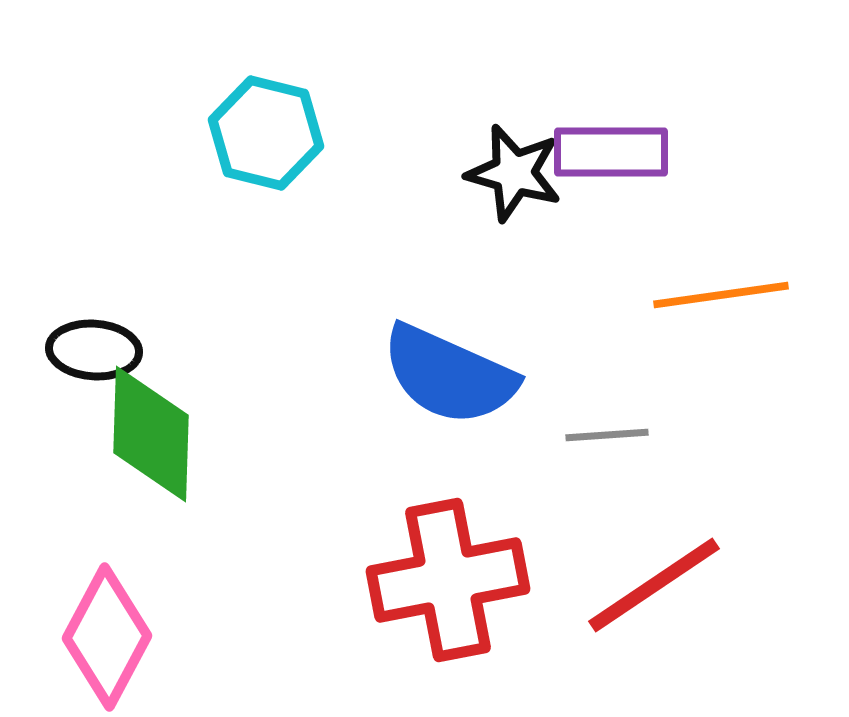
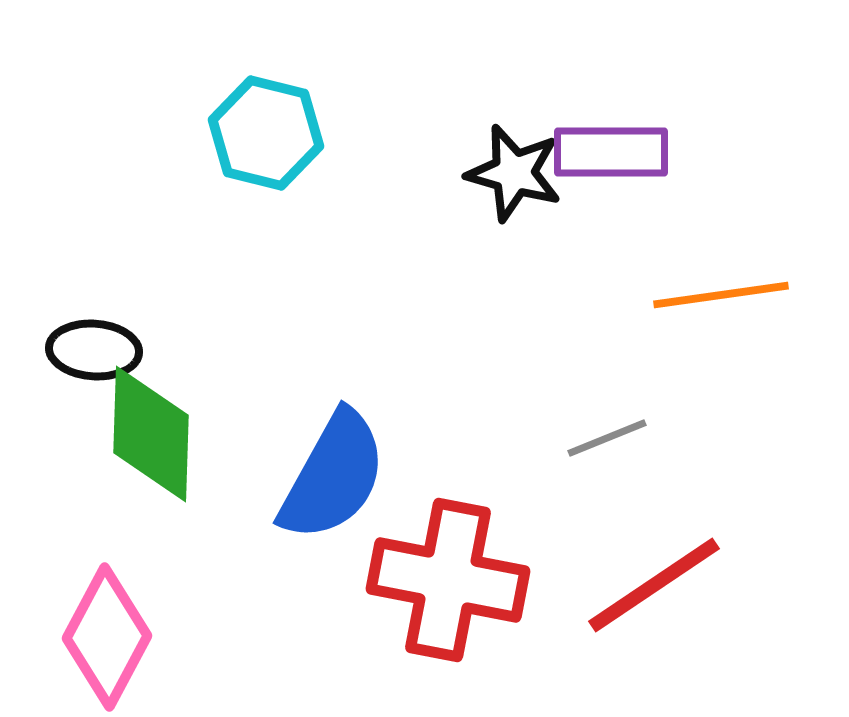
blue semicircle: moved 116 px left, 101 px down; rotated 85 degrees counterclockwise
gray line: moved 3 px down; rotated 18 degrees counterclockwise
red cross: rotated 22 degrees clockwise
